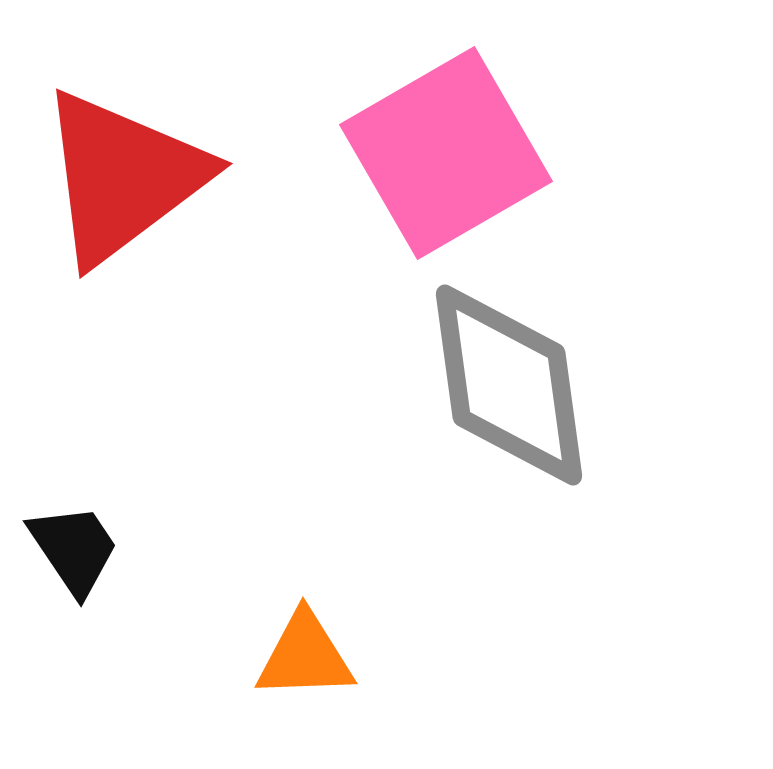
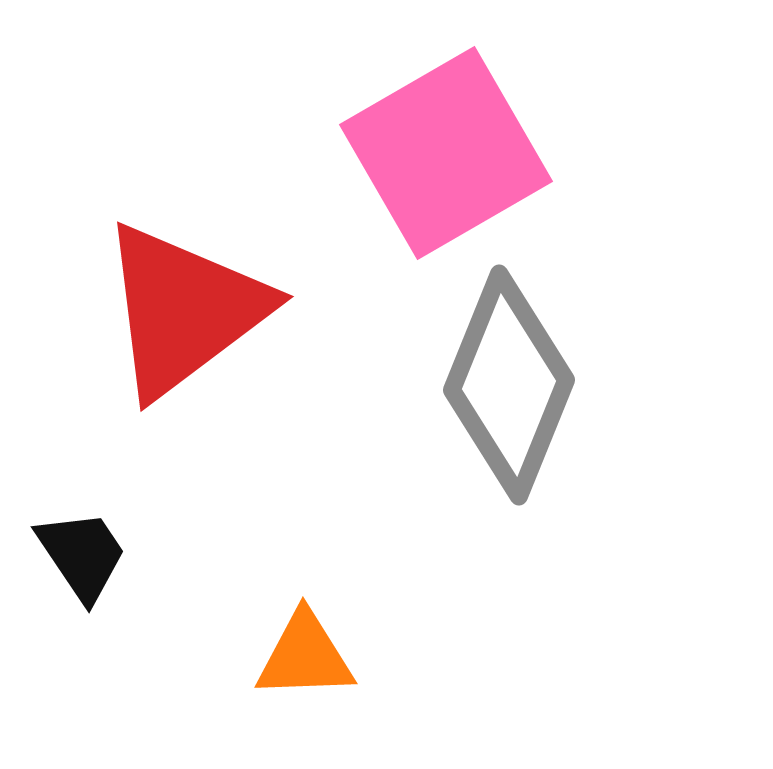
red triangle: moved 61 px right, 133 px down
gray diamond: rotated 30 degrees clockwise
black trapezoid: moved 8 px right, 6 px down
